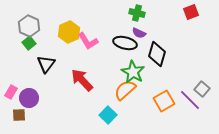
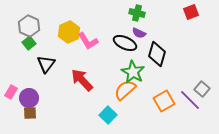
black ellipse: rotated 10 degrees clockwise
brown square: moved 11 px right, 2 px up
